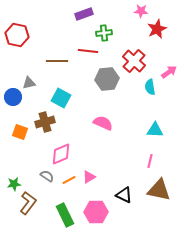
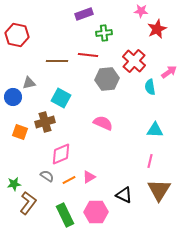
red line: moved 4 px down
brown triangle: rotated 50 degrees clockwise
